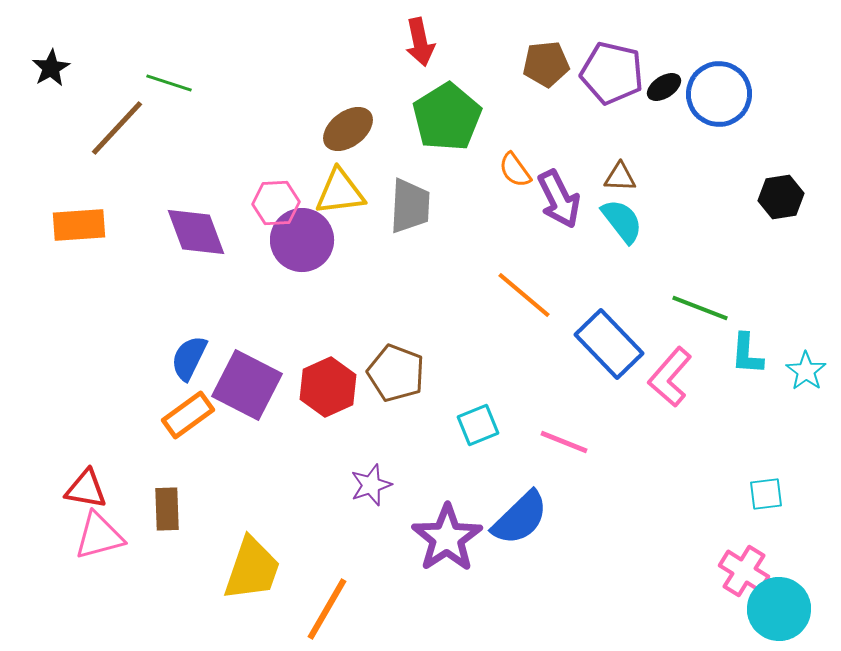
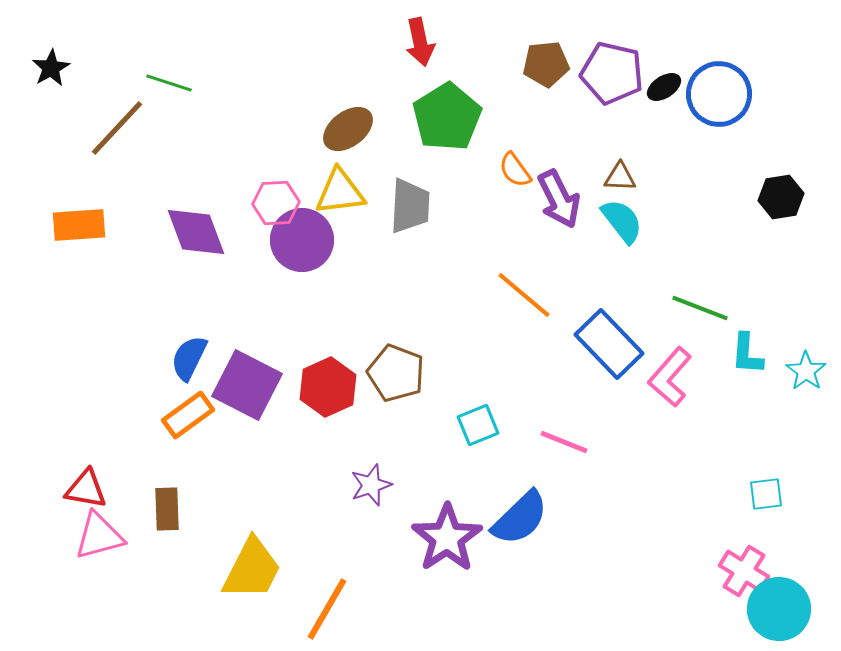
yellow trapezoid at (252, 569): rotated 8 degrees clockwise
